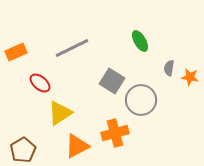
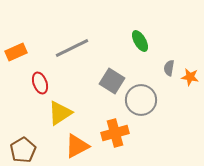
red ellipse: rotated 30 degrees clockwise
